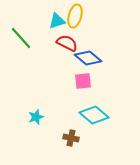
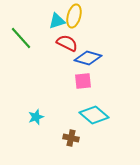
yellow ellipse: moved 1 px left
blue diamond: rotated 24 degrees counterclockwise
